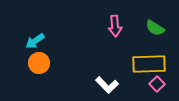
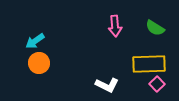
white L-shape: rotated 20 degrees counterclockwise
